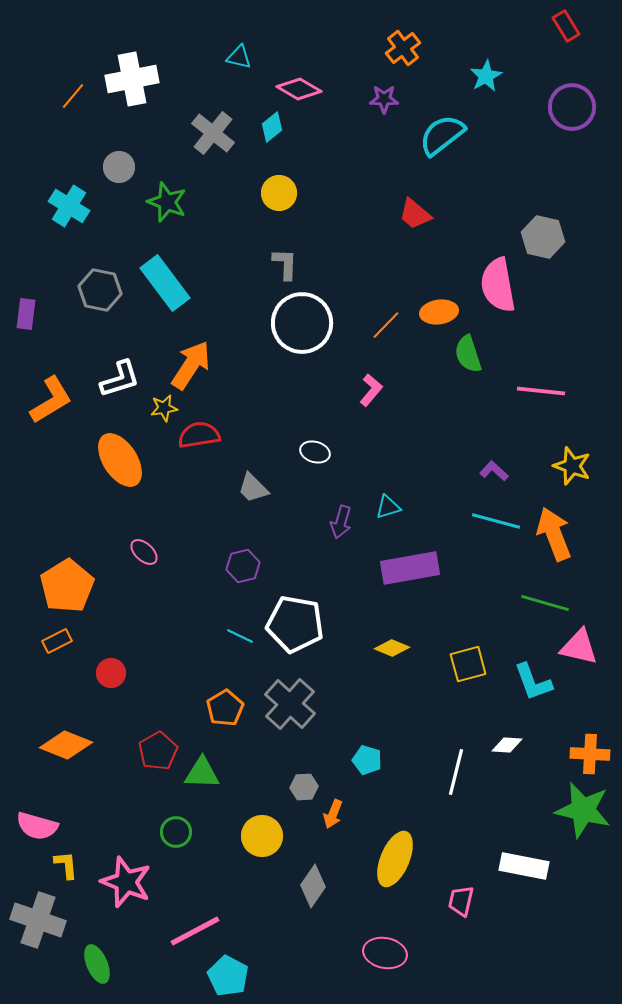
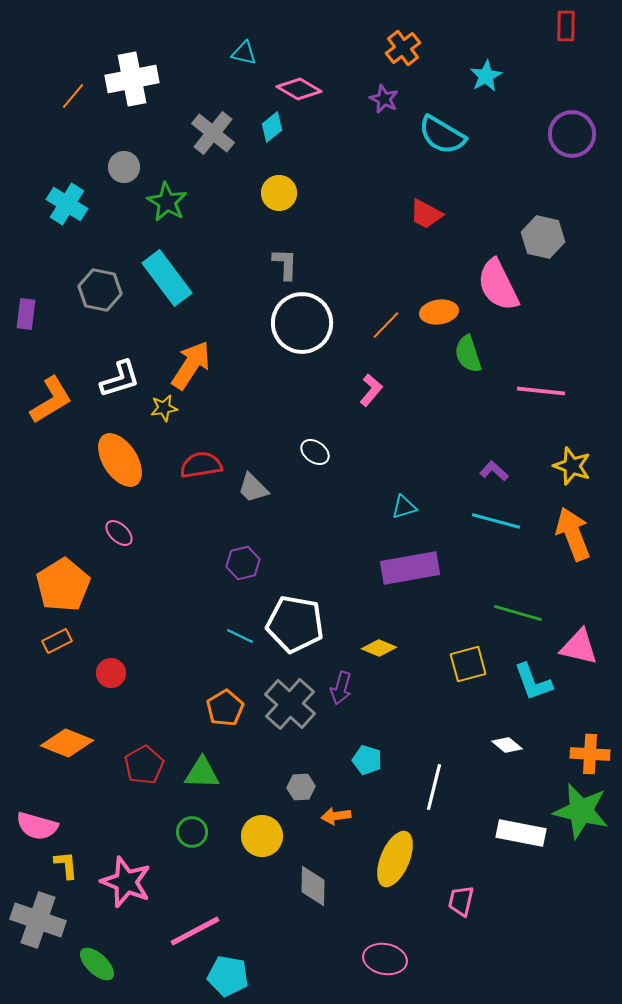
red rectangle at (566, 26): rotated 32 degrees clockwise
cyan triangle at (239, 57): moved 5 px right, 4 px up
purple star at (384, 99): rotated 24 degrees clockwise
purple circle at (572, 107): moved 27 px down
cyan semicircle at (442, 135): rotated 111 degrees counterclockwise
gray circle at (119, 167): moved 5 px right
green star at (167, 202): rotated 9 degrees clockwise
cyan cross at (69, 206): moved 2 px left, 2 px up
red trapezoid at (415, 214): moved 11 px right; rotated 12 degrees counterclockwise
cyan rectangle at (165, 283): moved 2 px right, 5 px up
pink semicircle at (498, 285): rotated 16 degrees counterclockwise
red semicircle at (199, 435): moved 2 px right, 30 px down
white ellipse at (315, 452): rotated 20 degrees clockwise
cyan triangle at (388, 507): moved 16 px right
purple arrow at (341, 522): moved 166 px down
orange arrow at (554, 534): moved 19 px right
pink ellipse at (144, 552): moved 25 px left, 19 px up
purple hexagon at (243, 566): moved 3 px up
orange pentagon at (67, 586): moved 4 px left, 1 px up
green line at (545, 603): moved 27 px left, 10 px down
yellow diamond at (392, 648): moved 13 px left
orange diamond at (66, 745): moved 1 px right, 2 px up
white diamond at (507, 745): rotated 36 degrees clockwise
red pentagon at (158, 751): moved 14 px left, 14 px down
white line at (456, 772): moved 22 px left, 15 px down
gray hexagon at (304, 787): moved 3 px left
green star at (583, 810): moved 2 px left, 1 px down
orange arrow at (333, 814): moved 3 px right, 2 px down; rotated 60 degrees clockwise
green circle at (176, 832): moved 16 px right
white rectangle at (524, 866): moved 3 px left, 33 px up
gray diamond at (313, 886): rotated 33 degrees counterclockwise
pink ellipse at (385, 953): moved 6 px down
green ellipse at (97, 964): rotated 24 degrees counterclockwise
cyan pentagon at (228, 976): rotated 18 degrees counterclockwise
